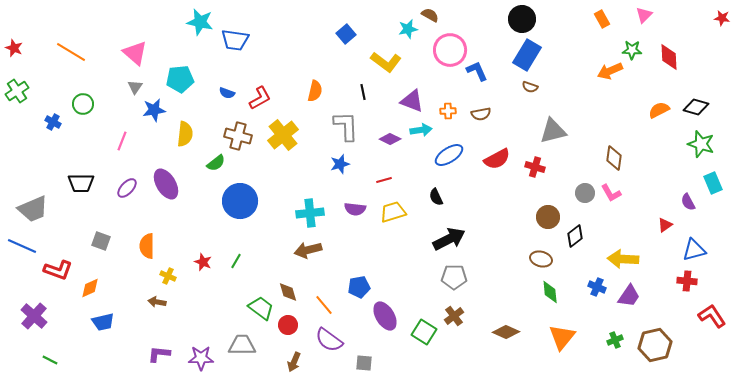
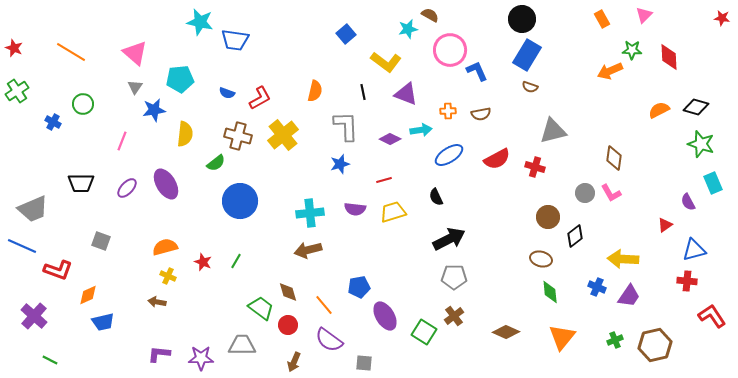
purple triangle at (412, 101): moved 6 px left, 7 px up
orange semicircle at (147, 246): moved 18 px right, 1 px down; rotated 75 degrees clockwise
orange diamond at (90, 288): moved 2 px left, 7 px down
